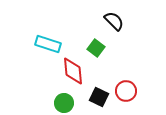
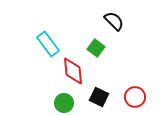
cyan rectangle: rotated 35 degrees clockwise
red circle: moved 9 px right, 6 px down
